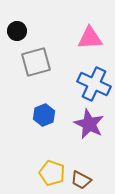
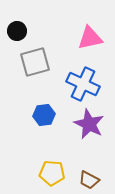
pink triangle: rotated 8 degrees counterclockwise
gray square: moved 1 px left
blue cross: moved 11 px left
blue hexagon: rotated 15 degrees clockwise
yellow pentagon: rotated 15 degrees counterclockwise
brown trapezoid: moved 8 px right
